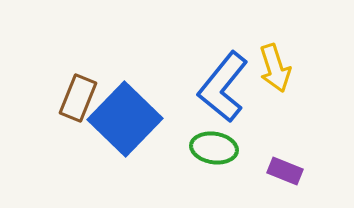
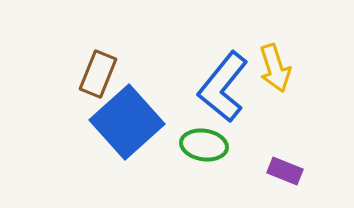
brown rectangle: moved 20 px right, 24 px up
blue square: moved 2 px right, 3 px down; rotated 4 degrees clockwise
green ellipse: moved 10 px left, 3 px up
